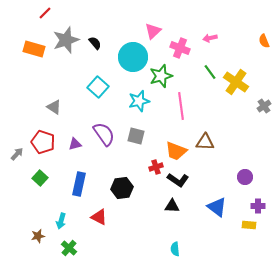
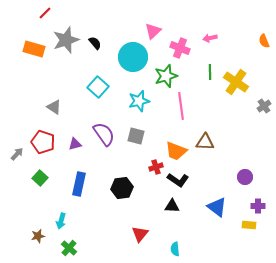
green line: rotated 35 degrees clockwise
green star: moved 5 px right
red triangle: moved 41 px right, 17 px down; rotated 42 degrees clockwise
